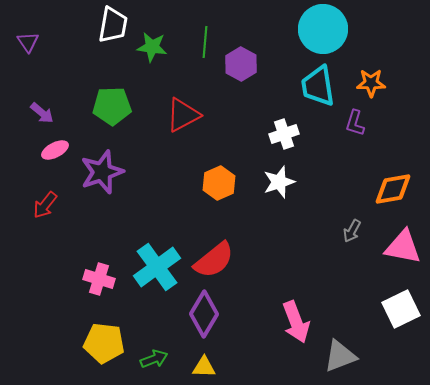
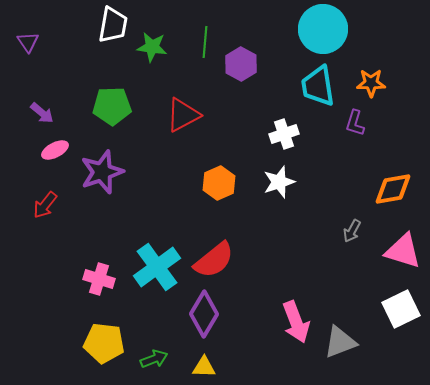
pink triangle: moved 4 px down; rotated 6 degrees clockwise
gray triangle: moved 14 px up
